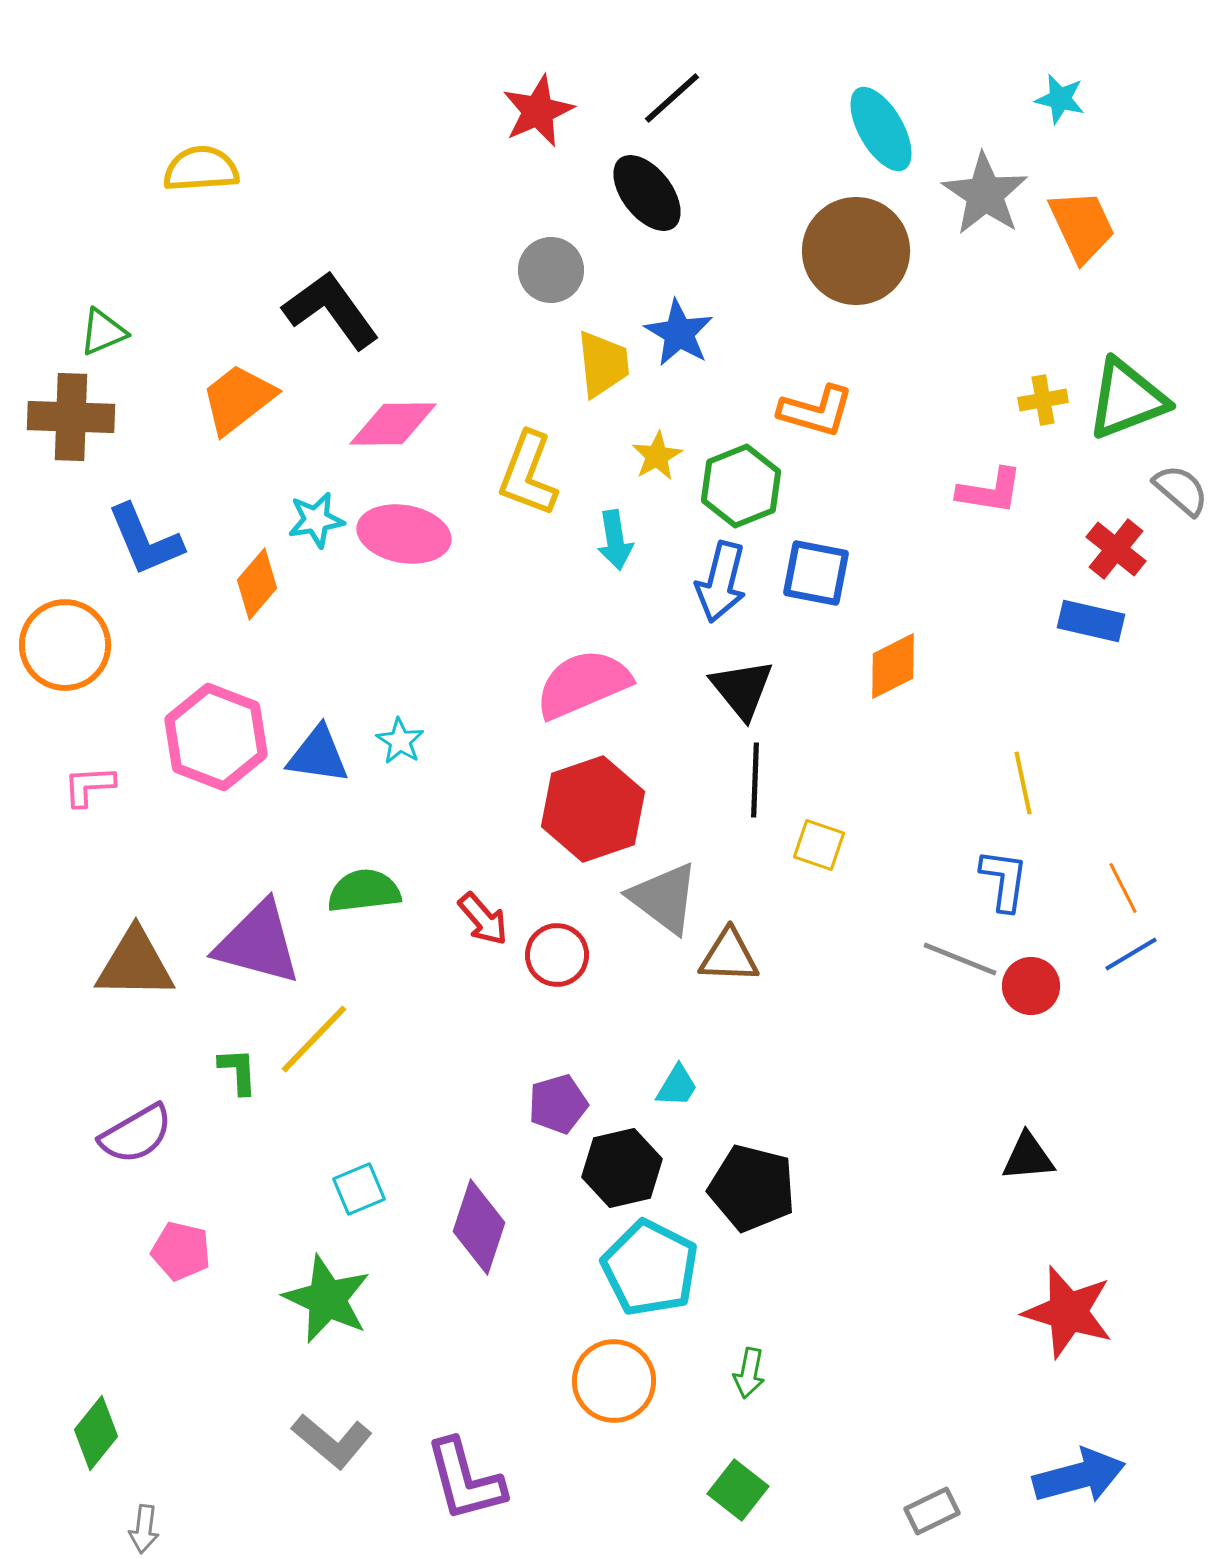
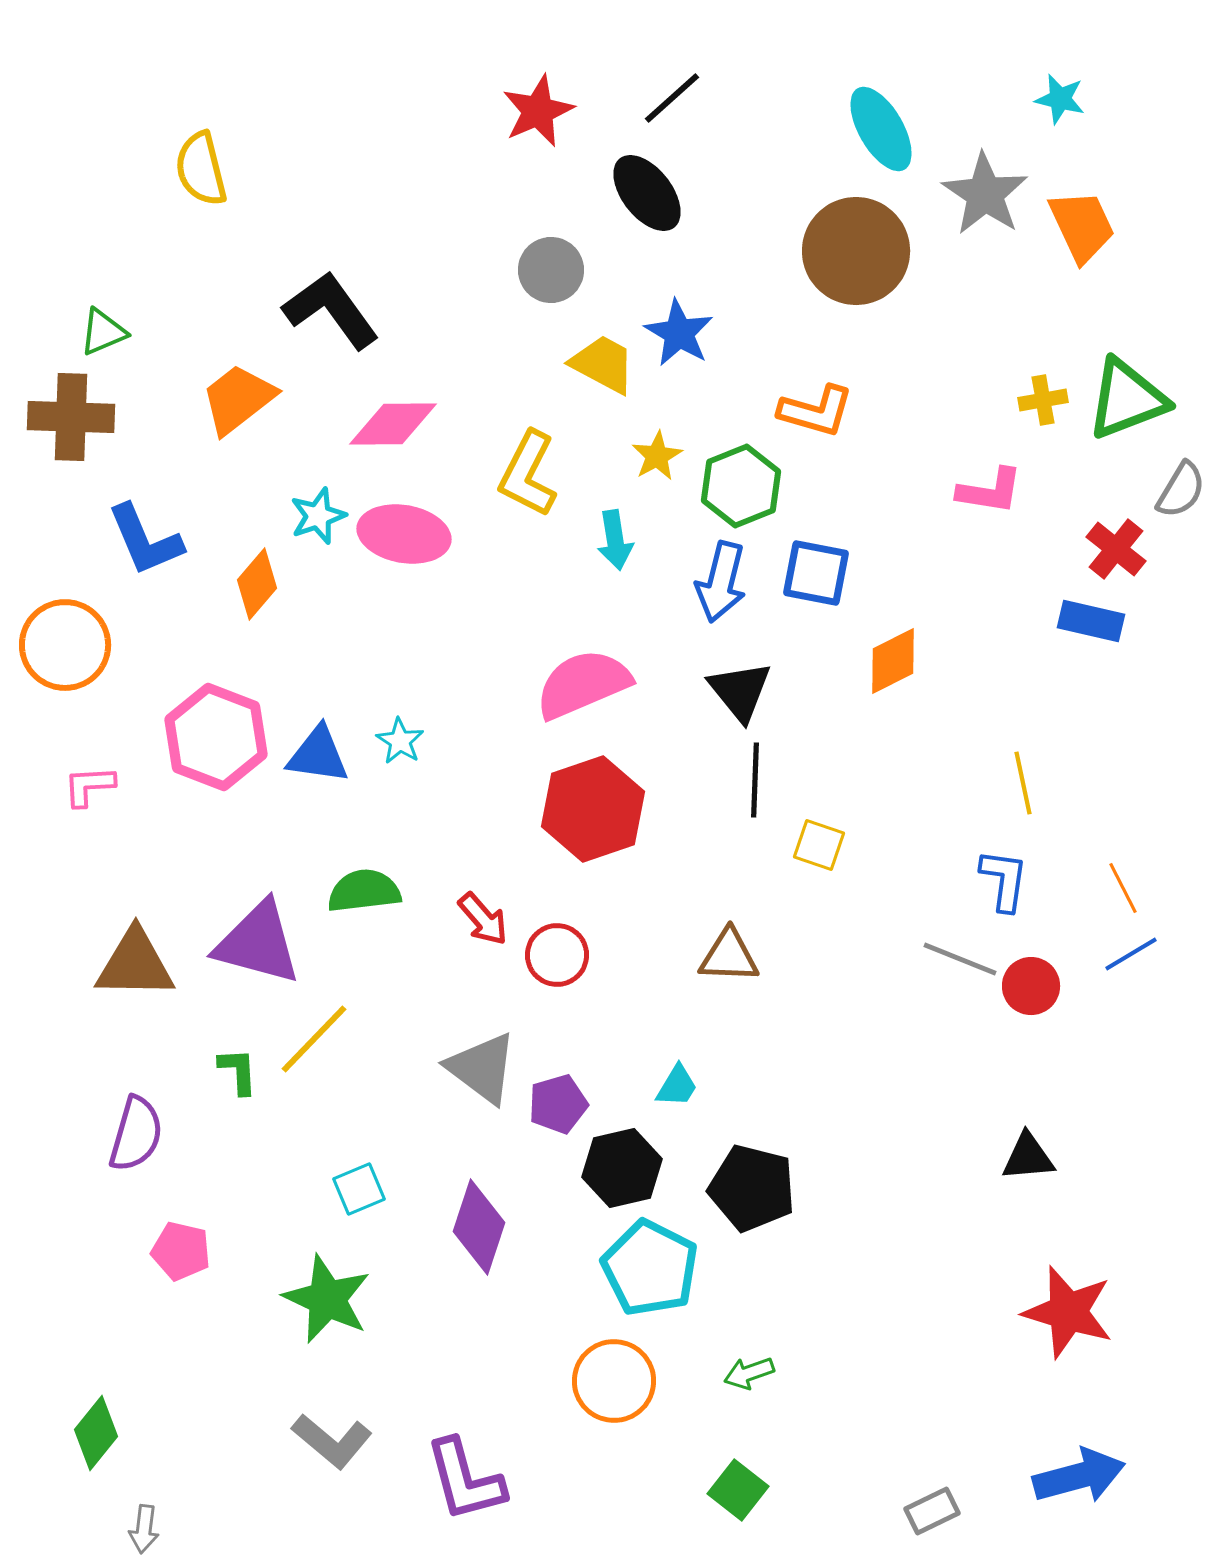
yellow semicircle at (201, 169): rotated 100 degrees counterclockwise
yellow trapezoid at (603, 364): rotated 56 degrees counterclockwise
yellow L-shape at (528, 474): rotated 6 degrees clockwise
gray semicircle at (1181, 490): rotated 80 degrees clockwise
cyan star at (316, 520): moved 2 px right, 4 px up; rotated 10 degrees counterclockwise
orange diamond at (893, 666): moved 5 px up
black triangle at (742, 689): moved 2 px left, 2 px down
gray triangle at (664, 898): moved 182 px left, 170 px down
purple semicircle at (136, 1134): rotated 44 degrees counterclockwise
green arrow at (749, 1373): rotated 60 degrees clockwise
